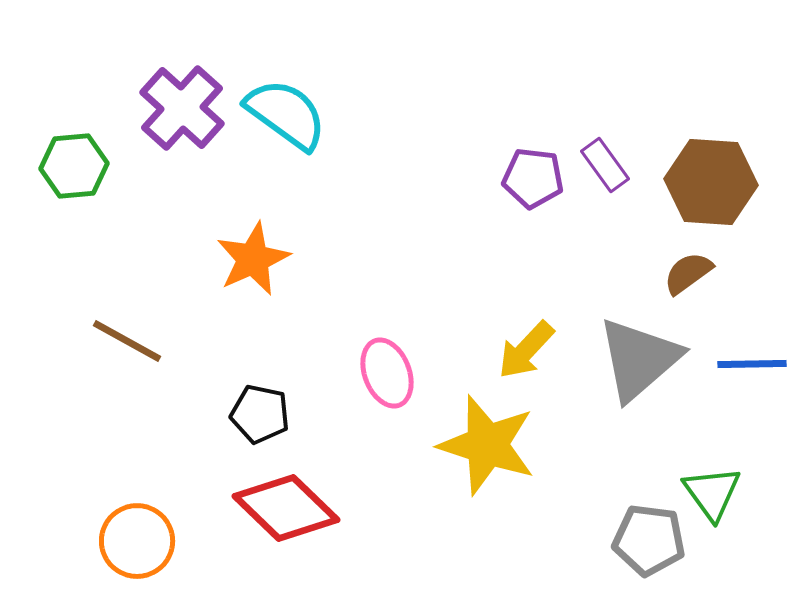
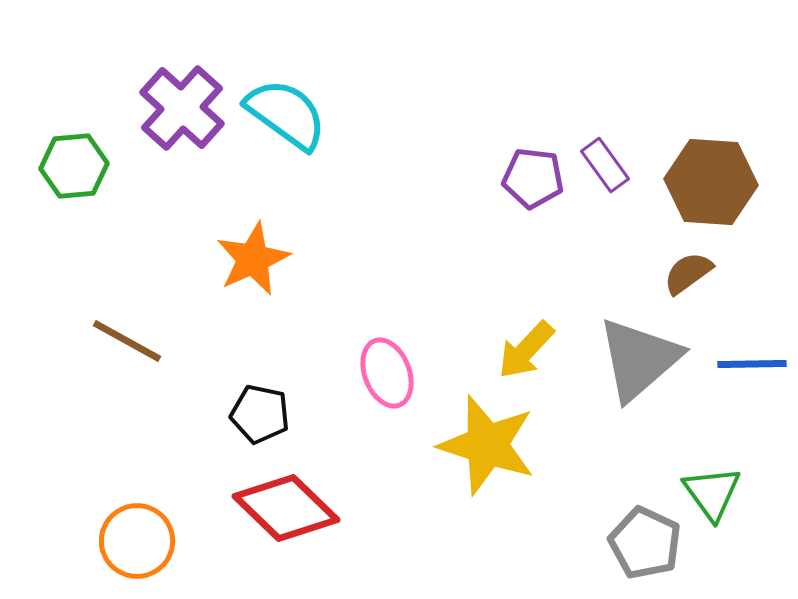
gray pentagon: moved 4 px left, 3 px down; rotated 18 degrees clockwise
